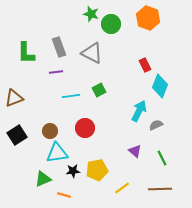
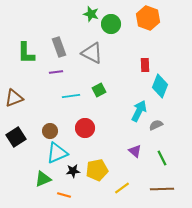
red rectangle: rotated 24 degrees clockwise
black square: moved 1 px left, 2 px down
cyan triangle: rotated 15 degrees counterclockwise
brown line: moved 2 px right
